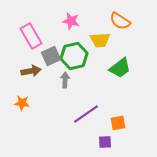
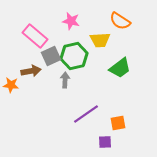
pink rectangle: moved 4 px right; rotated 20 degrees counterclockwise
orange star: moved 11 px left, 18 px up
